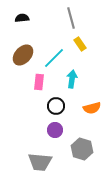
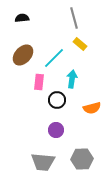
gray line: moved 3 px right
yellow rectangle: rotated 16 degrees counterclockwise
black circle: moved 1 px right, 6 px up
purple circle: moved 1 px right
gray hexagon: moved 10 px down; rotated 20 degrees counterclockwise
gray trapezoid: moved 3 px right
